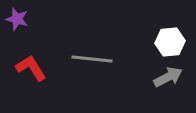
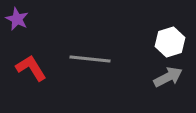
purple star: rotated 10 degrees clockwise
white hexagon: rotated 12 degrees counterclockwise
gray line: moved 2 px left
